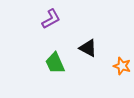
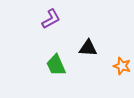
black triangle: rotated 24 degrees counterclockwise
green trapezoid: moved 1 px right, 2 px down
